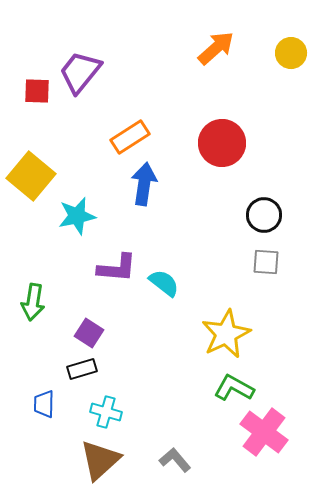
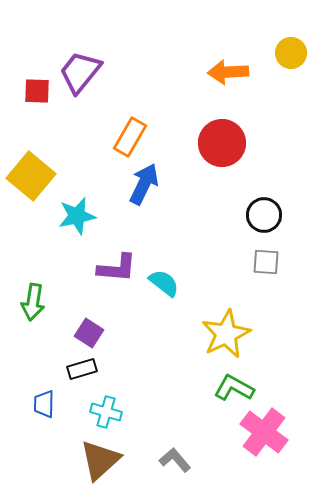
orange arrow: moved 12 px right, 24 px down; rotated 141 degrees counterclockwise
orange rectangle: rotated 27 degrees counterclockwise
blue arrow: rotated 18 degrees clockwise
